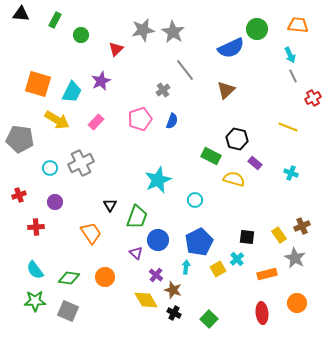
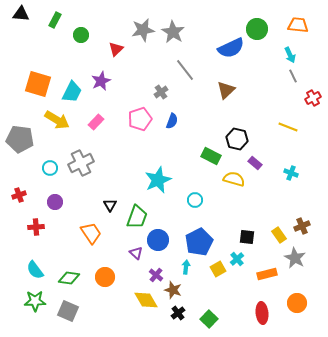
gray cross at (163, 90): moved 2 px left, 2 px down
black cross at (174, 313): moved 4 px right; rotated 24 degrees clockwise
